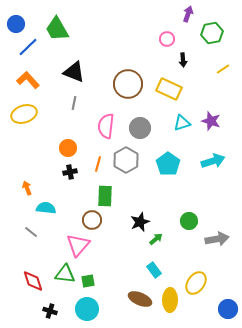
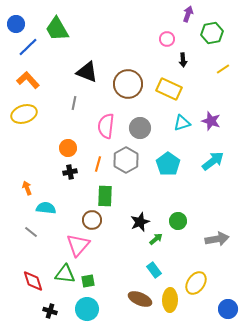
black triangle at (74, 72): moved 13 px right
cyan arrow at (213, 161): rotated 20 degrees counterclockwise
green circle at (189, 221): moved 11 px left
